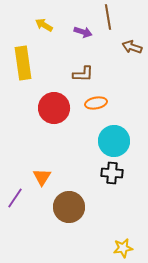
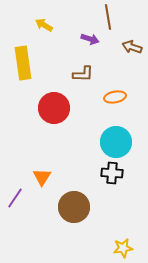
purple arrow: moved 7 px right, 7 px down
orange ellipse: moved 19 px right, 6 px up
cyan circle: moved 2 px right, 1 px down
brown circle: moved 5 px right
